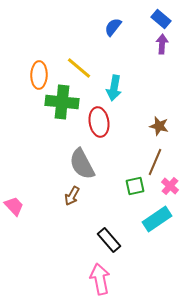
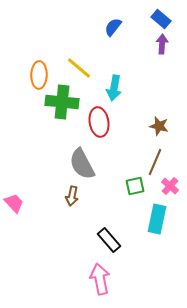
brown arrow: rotated 18 degrees counterclockwise
pink trapezoid: moved 3 px up
cyan rectangle: rotated 44 degrees counterclockwise
